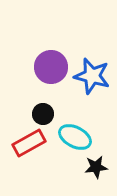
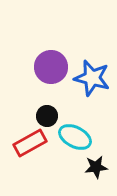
blue star: moved 2 px down
black circle: moved 4 px right, 2 px down
red rectangle: moved 1 px right
